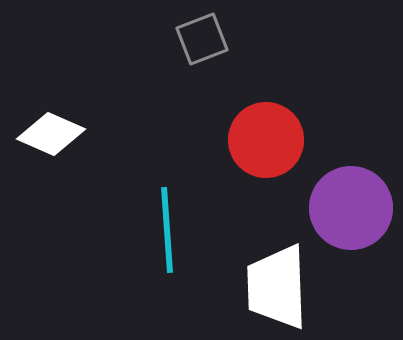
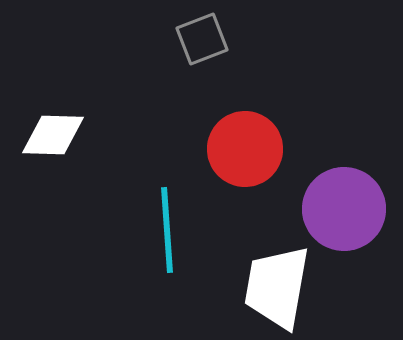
white diamond: moved 2 px right, 1 px down; rotated 22 degrees counterclockwise
red circle: moved 21 px left, 9 px down
purple circle: moved 7 px left, 1 px down
white trapezoid: rotated 12 degrees clockwise
